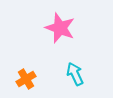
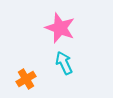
cyan arrow: moved 11 px left, 11 px up
